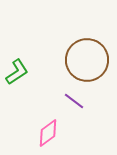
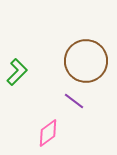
brown circle: moved 1 px left, 1 px down
green L-shape: rotated 12 degrees counterclockwise
